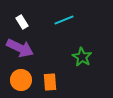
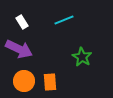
purple arrow: moved 1 px left, 1 px down
orange circle: moved 3 px right, 1 px down
